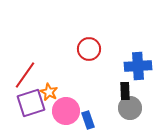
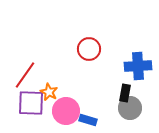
black rectangle: moved 2 px down; rotated 12 degrees clockwise
purple square: rotated 20 degrees clockwise
blue rectangle: rotated 54 degrees counterclockwise
